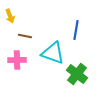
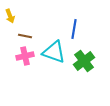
blue line: moved 2 px left, 1 px up
cyan triangle: moved 1 px right, 1 px up
pink cross: moved 8 px right, 4 px up; rotated 12 degrees counterclockwise
green cross: moved 7 px right, 13 px up; rotated 15 degrees clockwise
